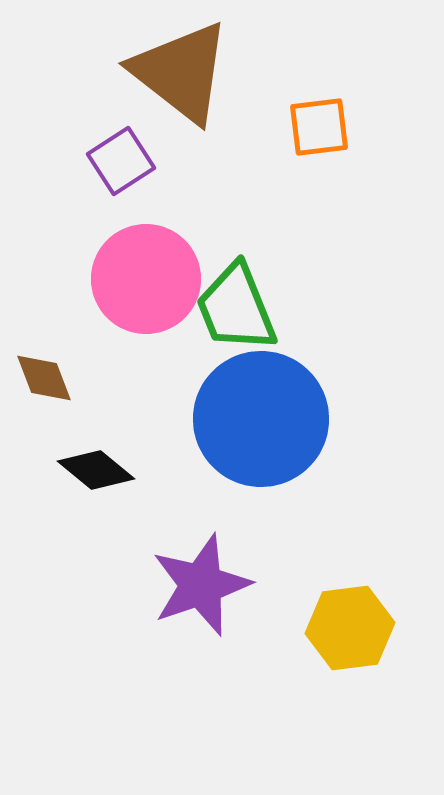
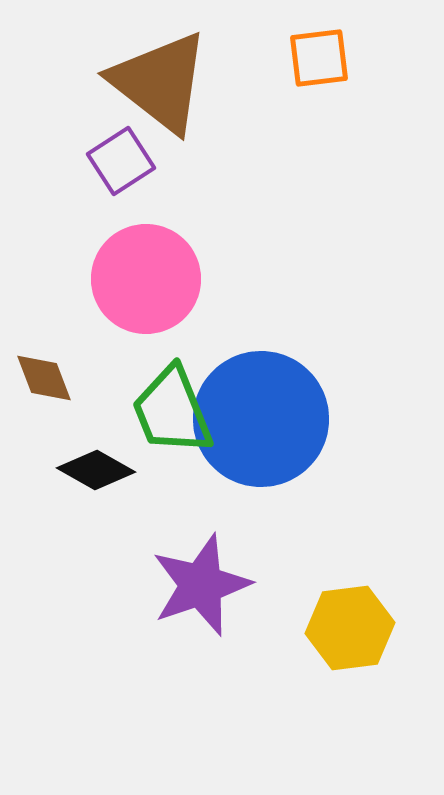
brown triangle: moved 21 px left, 10 px down
orange square: moved 69 px up
green trapezoid: moved 64 px left, 103 px down
black diamond: rotated 10 degrees counterclockwise
